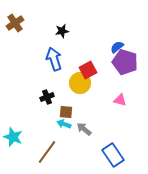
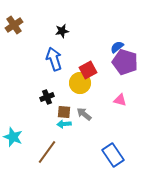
brown cross: moved 1 px left, 2 px down
brown square: moved 2 px left
cyan arrow: rotated 24 degrees counterclockwise
gray arrow: moved 15 px up
